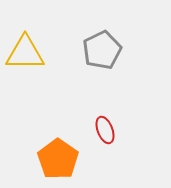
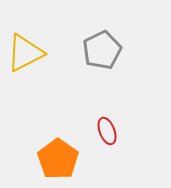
yellow triangle: rotated 27 degrees counterclockwise
red ellipse: moved 2 px right, 1 px down
